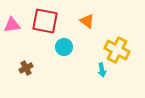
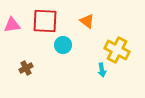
red square: rotated 8 degrees counterclockwise
cyan circle: moved 1 px left, 2 px up
